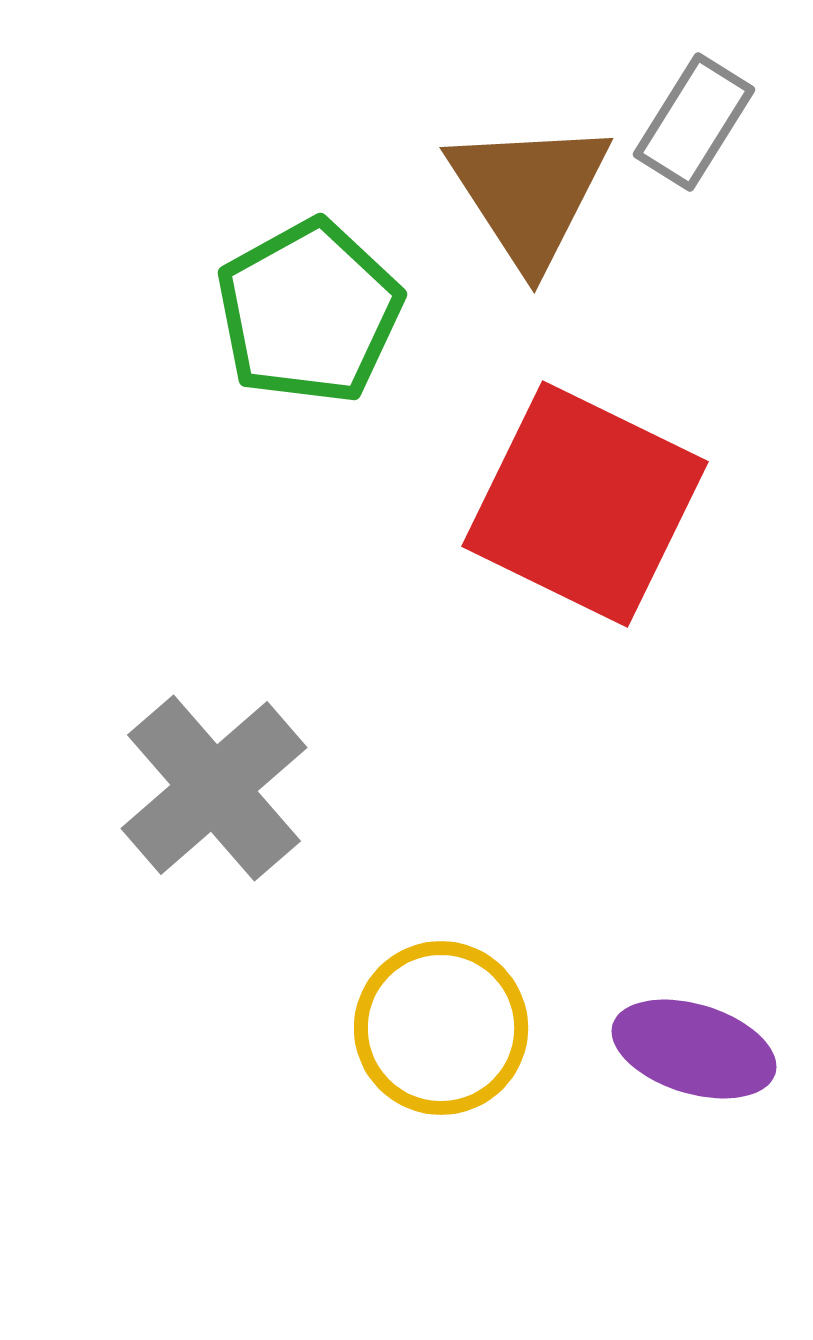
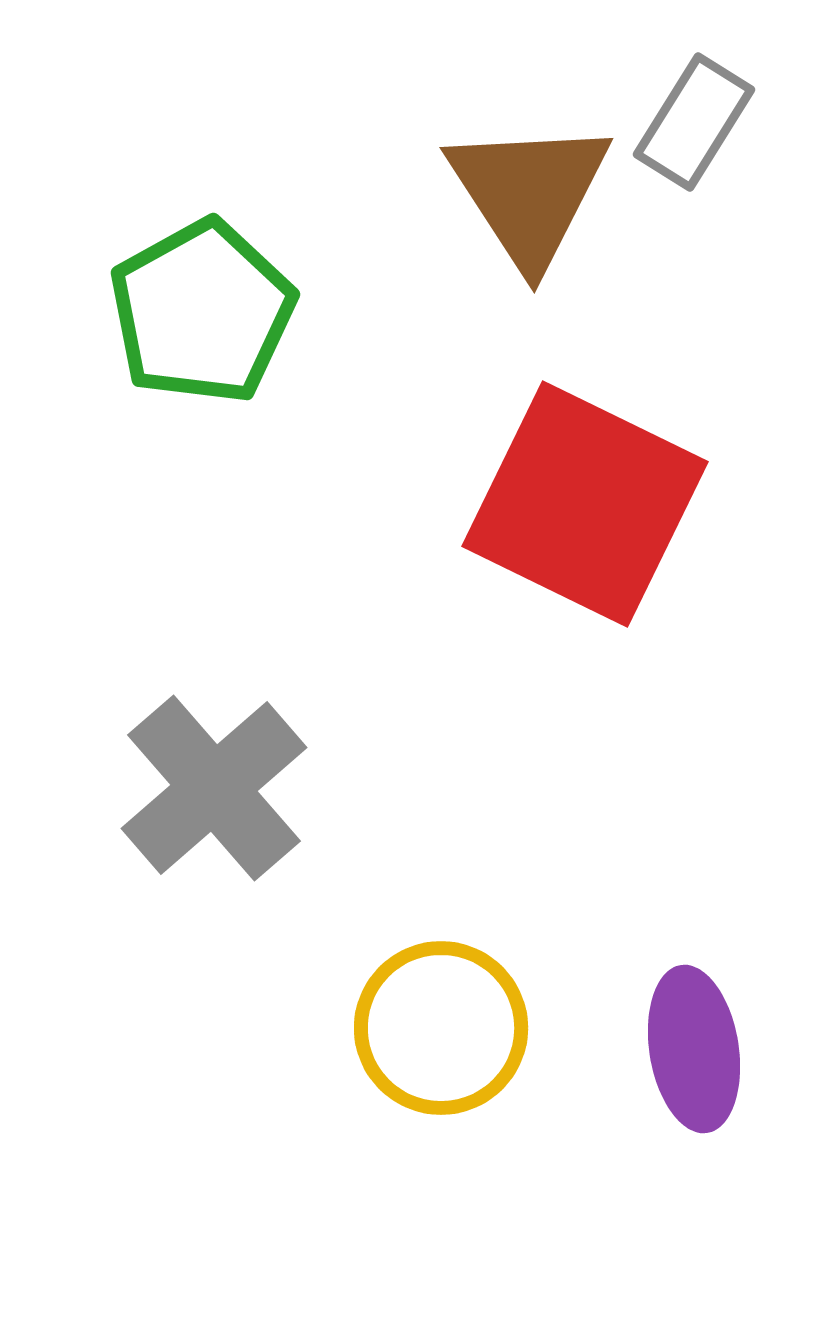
green pentagon: moved 107 px left
purple ellipse: rotated 64 degrees clockwise
